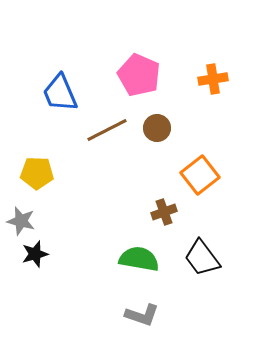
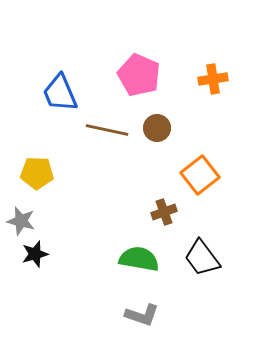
brown line: rotated 39 degrees clockwise
